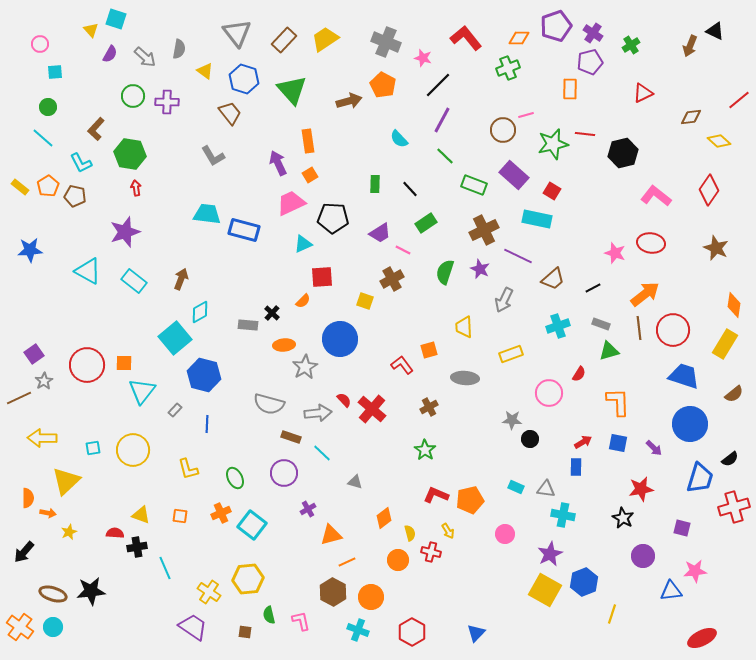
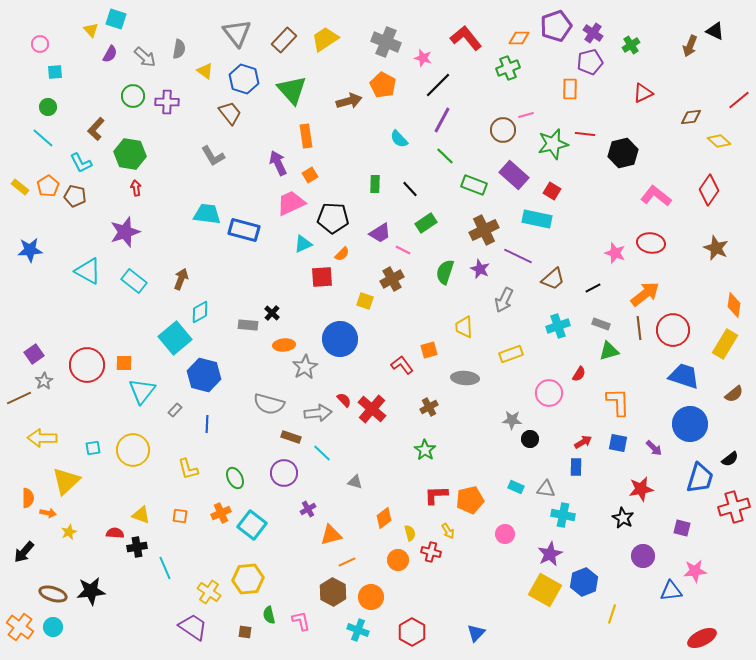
orange rectangle at (308, 141): moved 2 px left, 5 px up
orange semicircle at (303, 301): moved 39 px right, 47 px up
red L-shape at (436, 495): rotated 25 degrees counterclockwise
